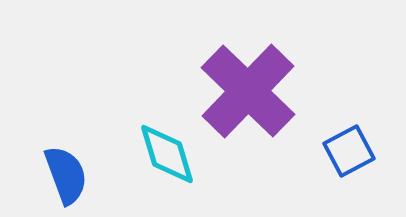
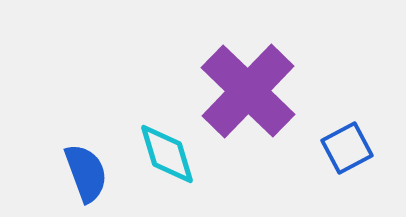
blue square: moved 2 px left, 3 px up
blue semicircle: moved 20 px right, 2 px up
